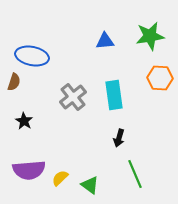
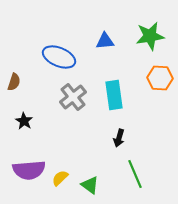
blue ellipse: moved 27 px right, 1 px down; rotated 12 degrees clockwise
